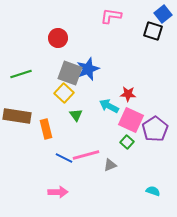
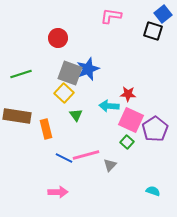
cyan arrow: rotated 24 degrees counterclockwise
gray triangle: rotated 24 degrees counterclockwise
